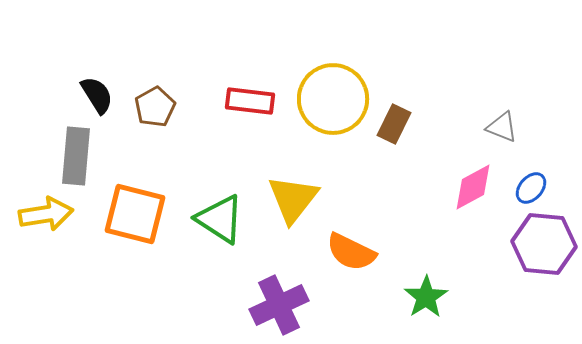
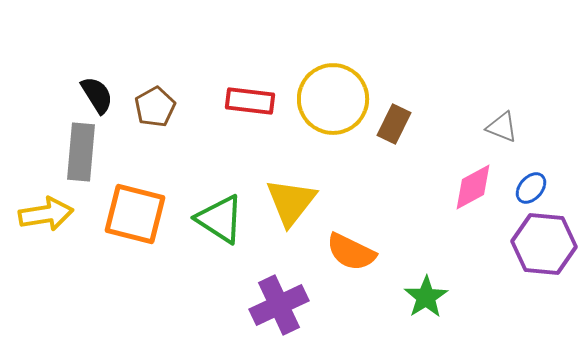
gray rectangle: moved 5 px right, 4 px up
yellow triangle: moved 2 px left, 3 px down
